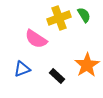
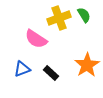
black rectangle: moved 6 px left, 3 px up
